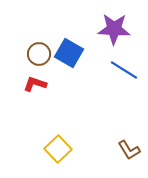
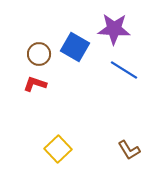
blue square: moved 6 px right, 6 px up
